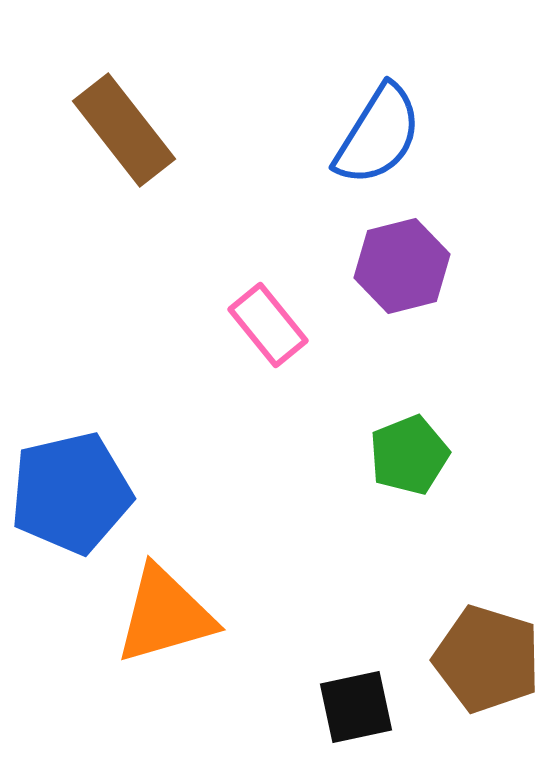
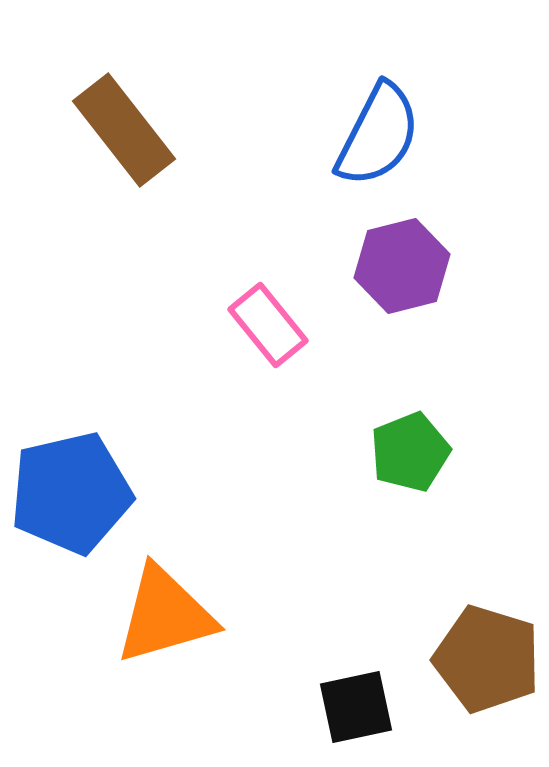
blue semicircle: rotated 5 degrees counterclockwise
green pentagon: moved 1 px right, 3 px up
